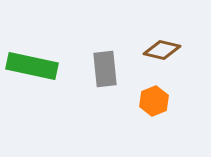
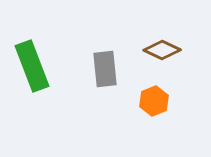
brown diamond: rotated 12 degrees clockwise
green rectangle: rotated 57 degrees clockwise
